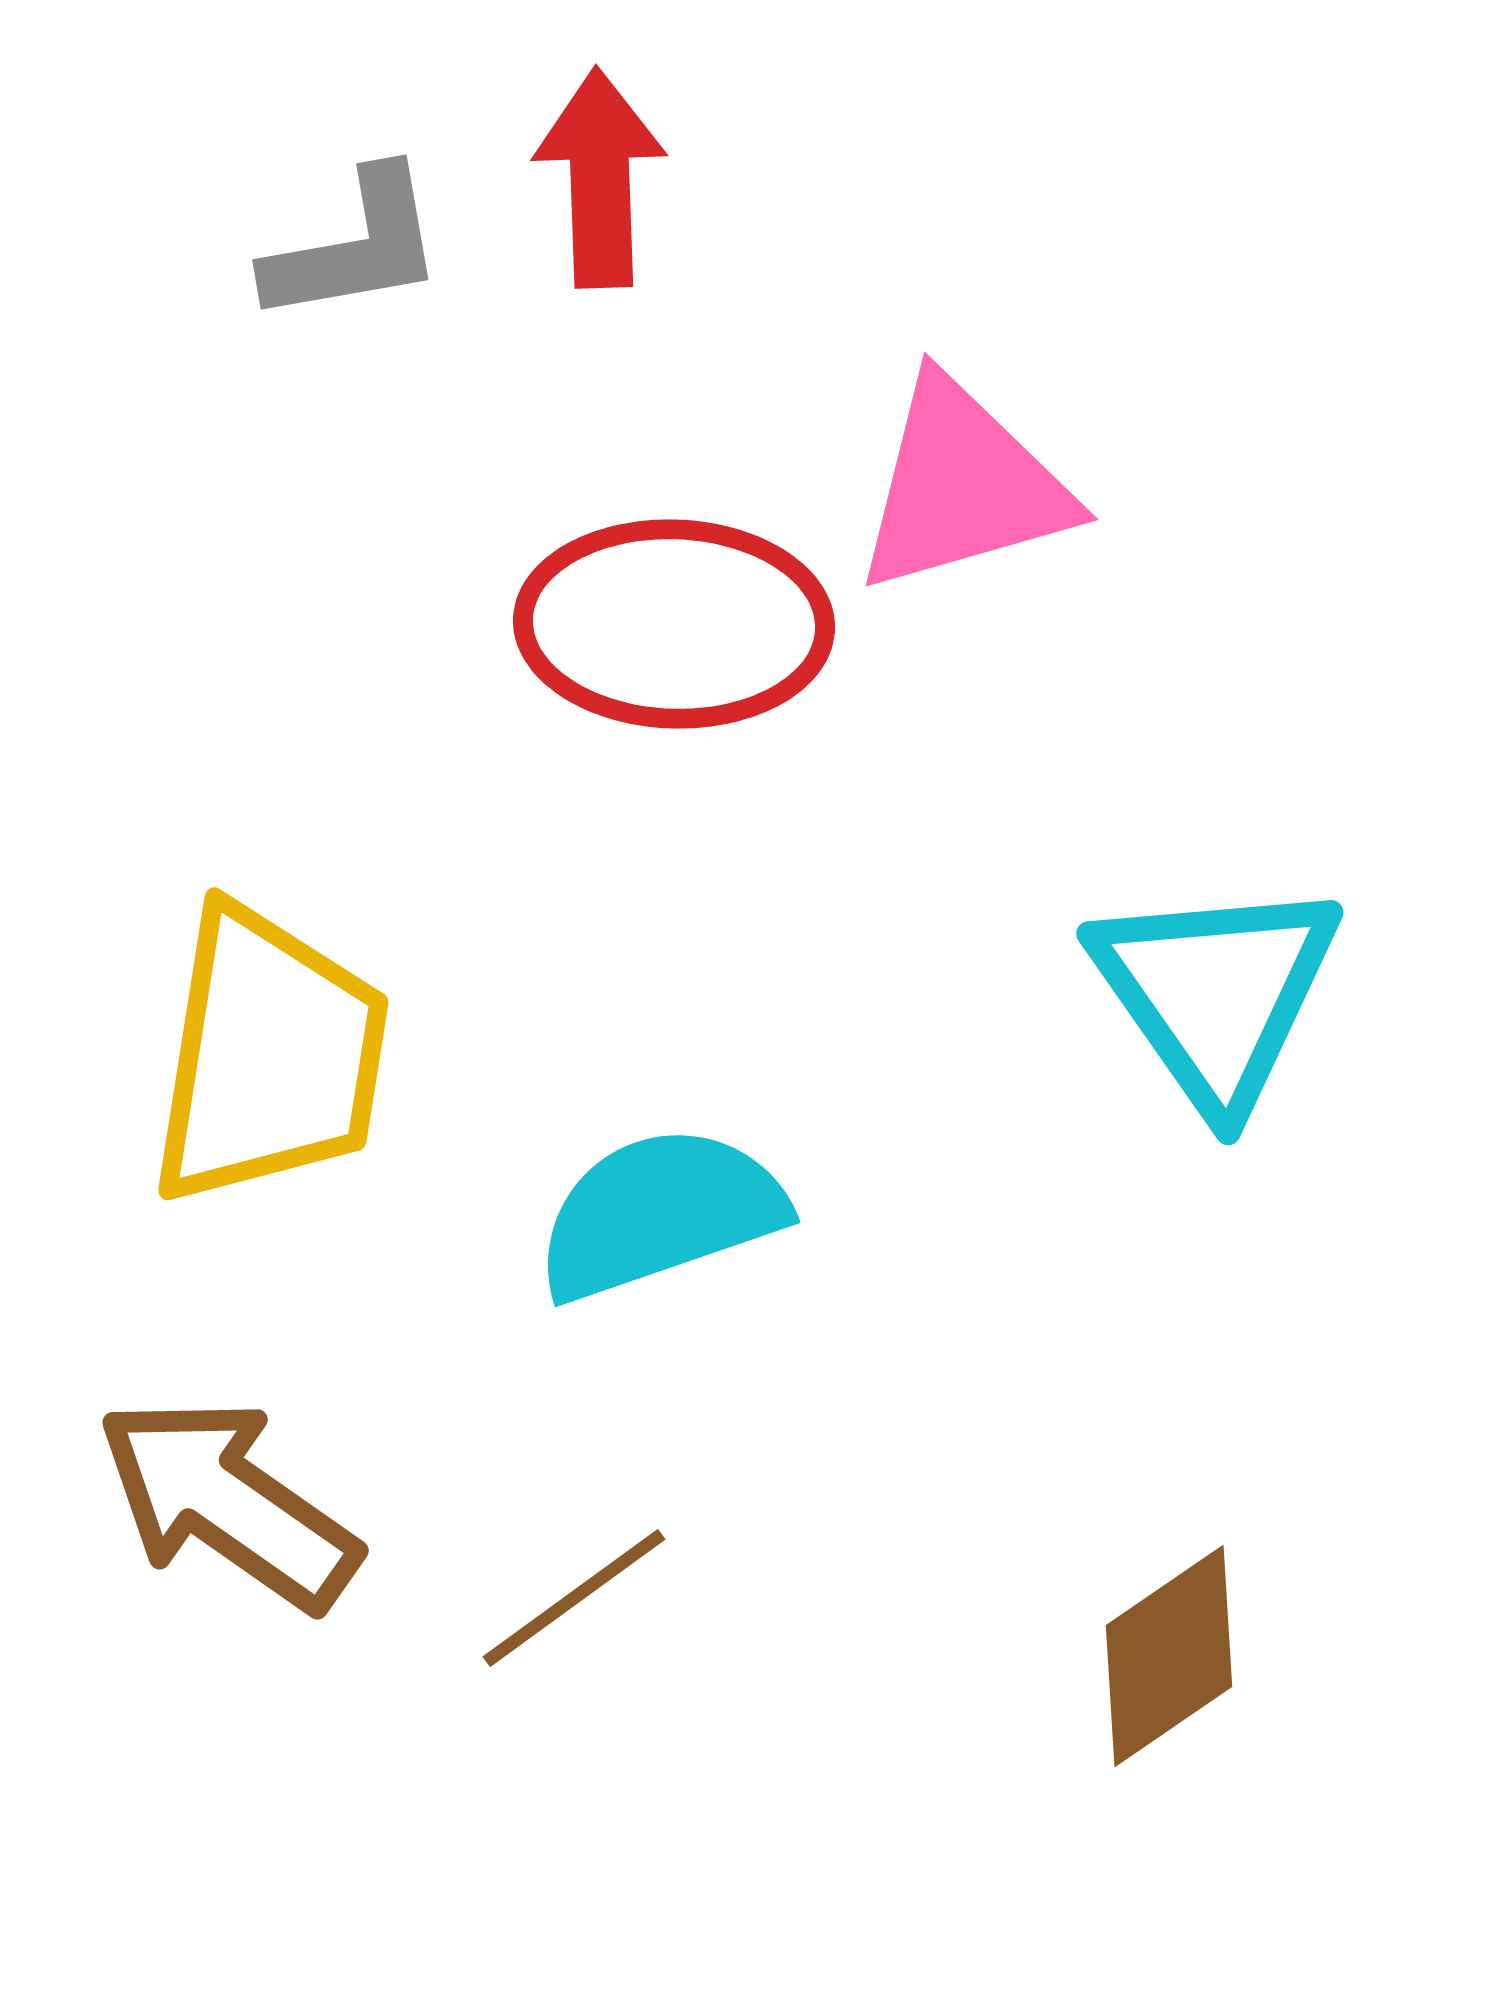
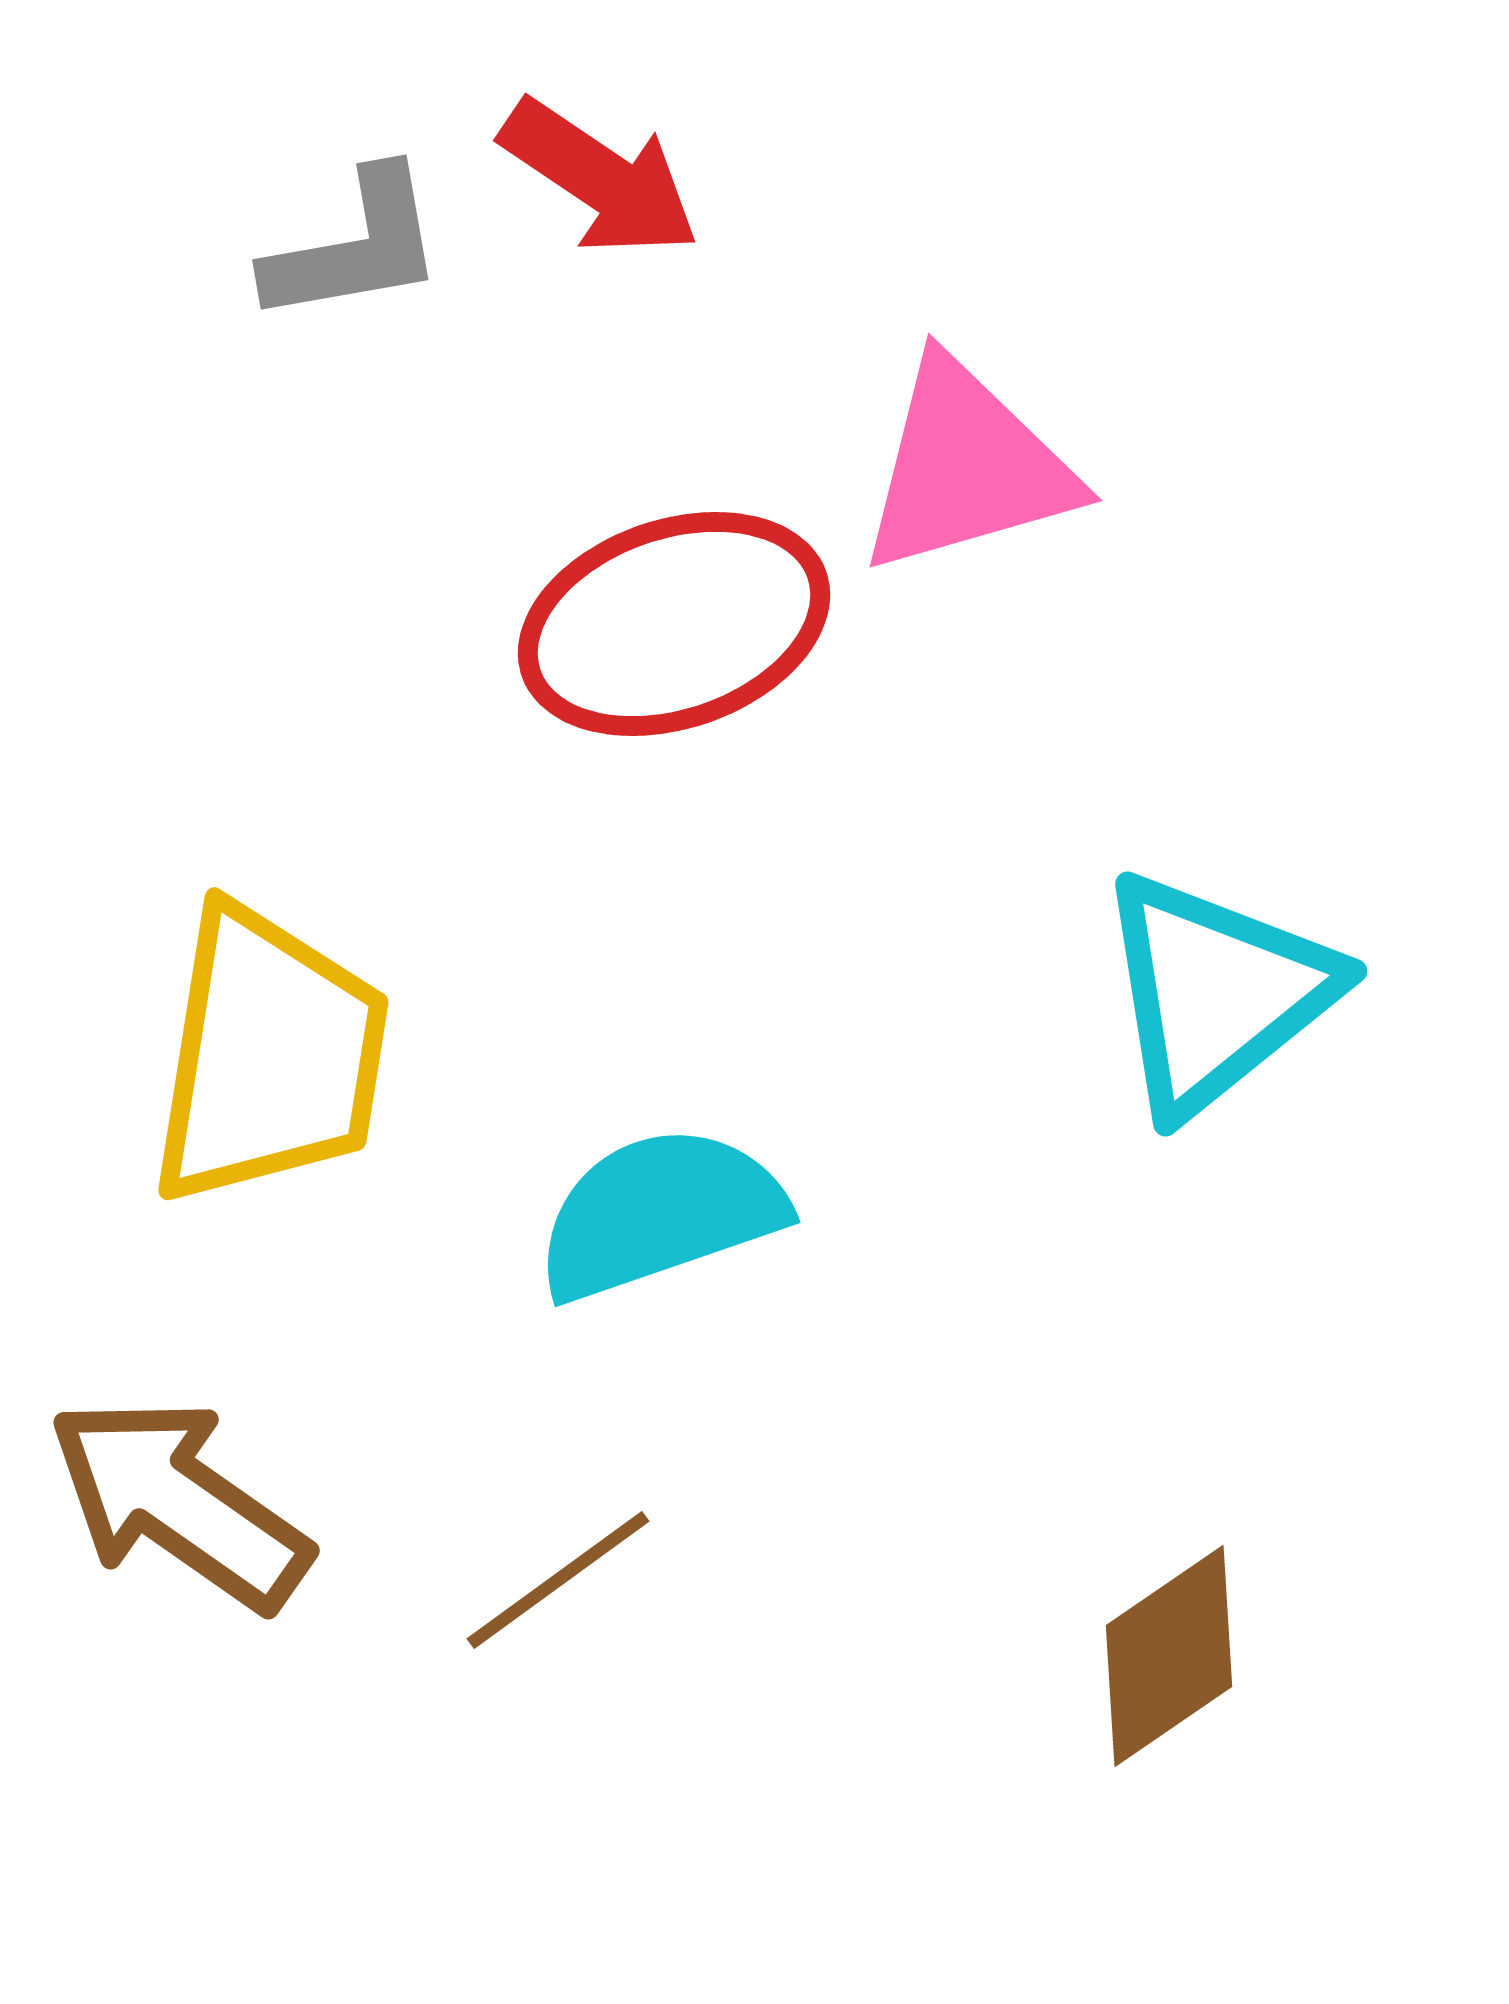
red arrow: rotated 126 degrees clockwise
pink triangle: moved 4 px right, 19 px up
red ellipse: rotated 21 degrees counterclockwise
cyan triangle: rotated 26 degrees clockwise
brown arrow: moved 49 px left
brown line: moved 16 px left, 18 px up
